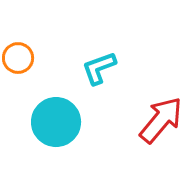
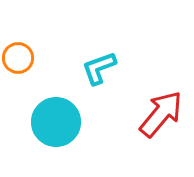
red arrow: moved 6 px up
